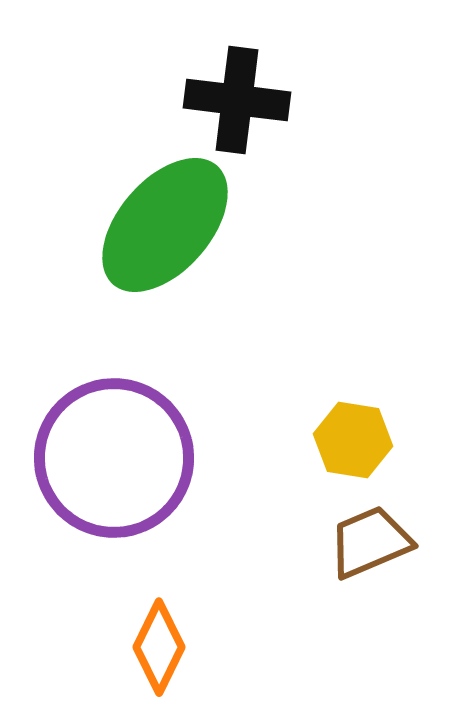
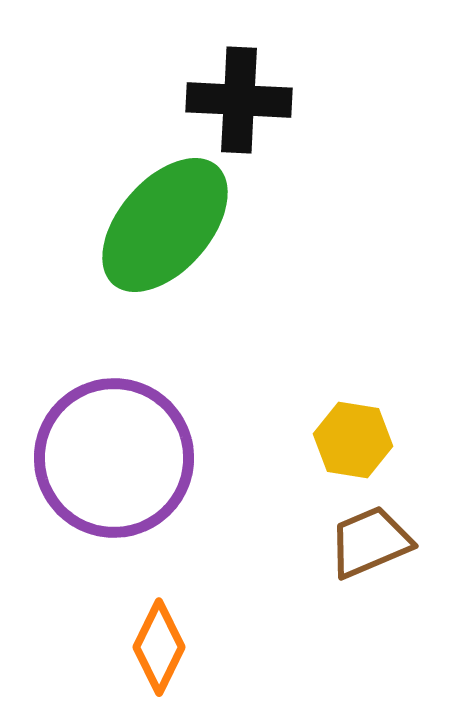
black cross: moved 2 px right; rotated 4 degrees counterclockwise
